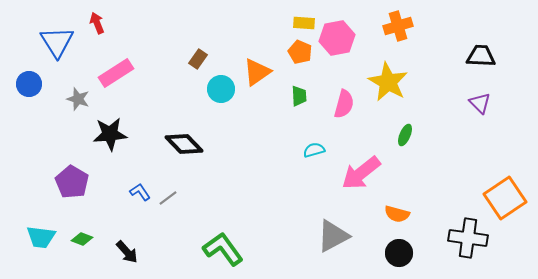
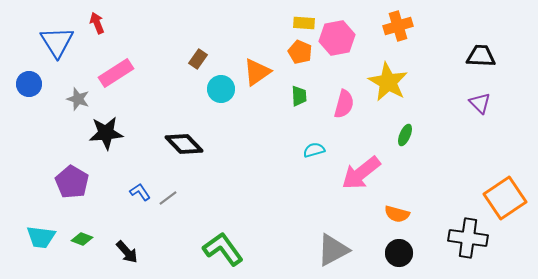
black star: moved 4 px left, 1 px up
gray triangle: moved 14 px down
